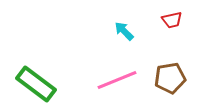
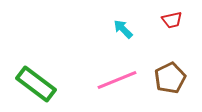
cyan arrow: moved 1 px left, 2 px up
brown pentagon: rotated 16 degrees counterclockwise
